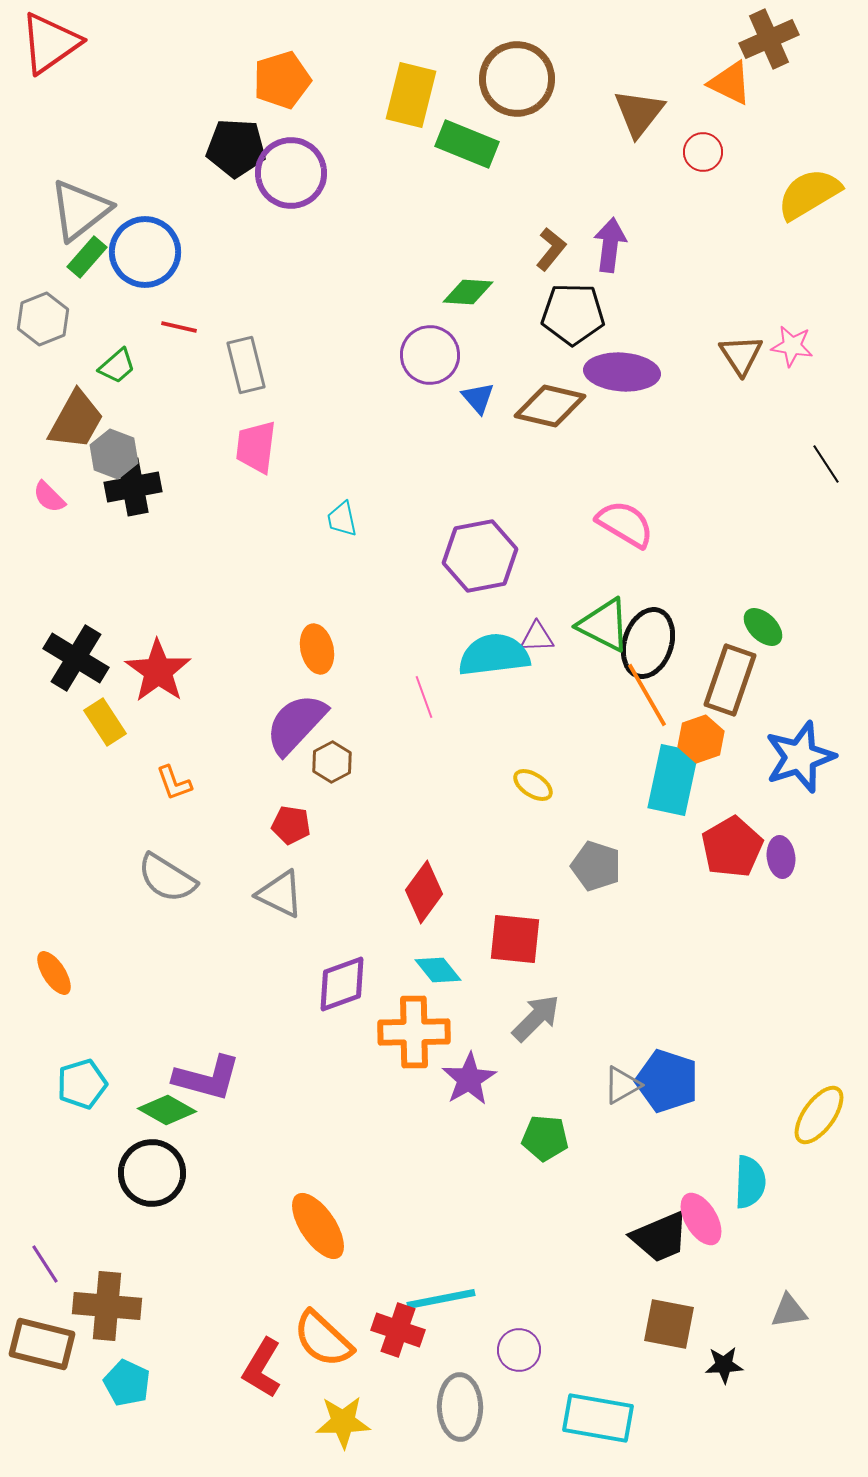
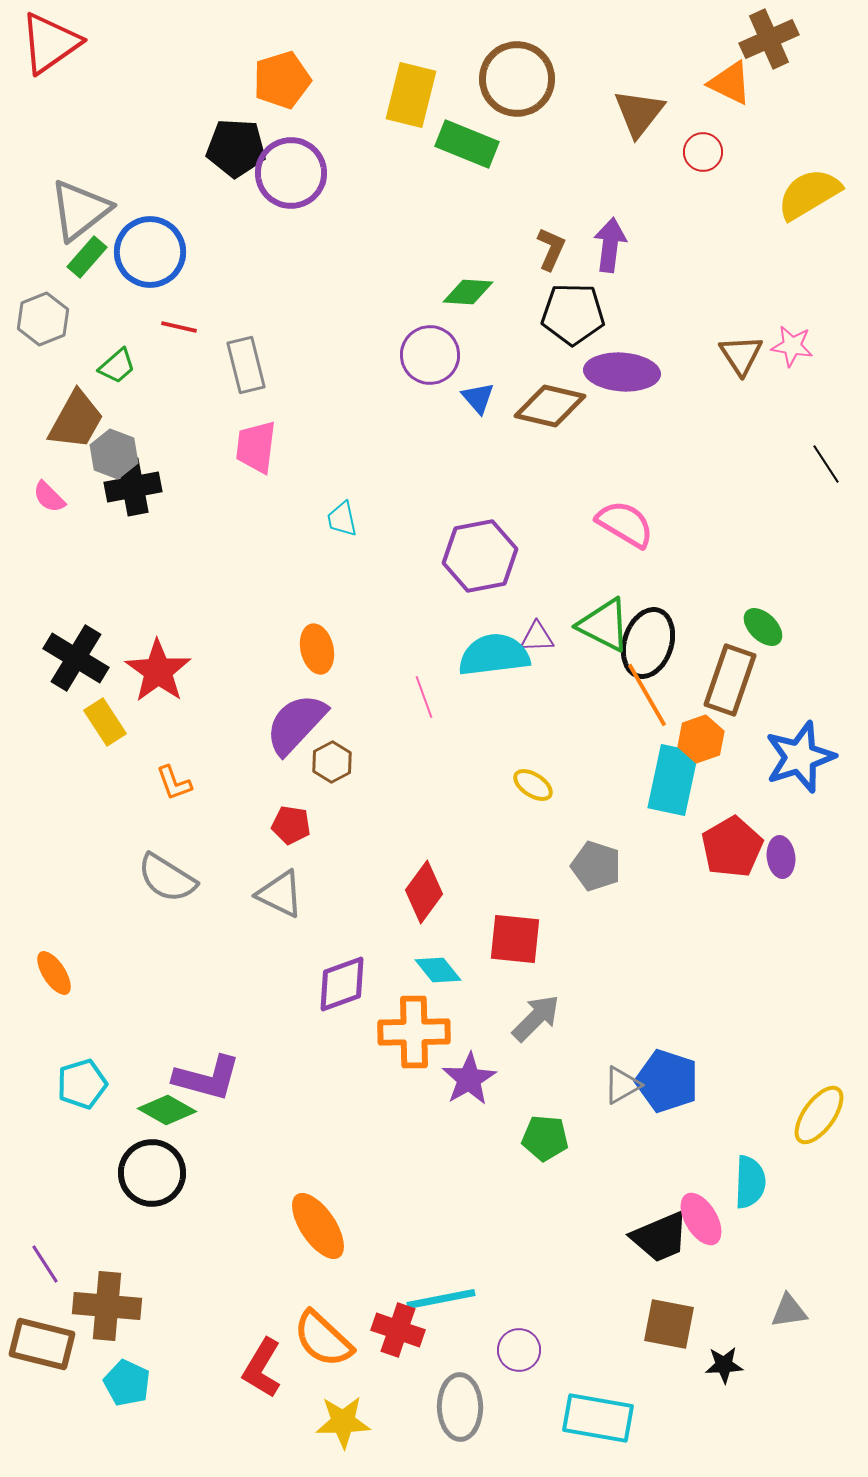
brown L-shape at (551, 249): rotated 15 degrees counterclockwise
blue circle at (145, 252): moved 5 px right
